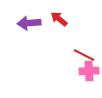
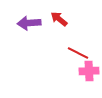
red line: moved 6 px left, 2 px up
